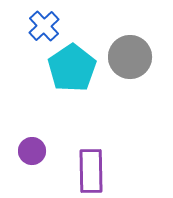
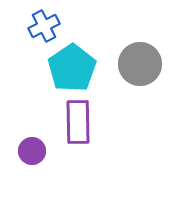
blue cross: rotated 16 degrees clockwise
gray circle: moved 10 px right, 7 px down
purple rectangle: moved 13 px left, 49 px up
